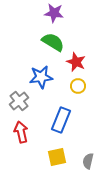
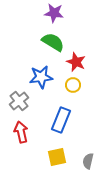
yellow circle: moved 5 px left, 1 px up
